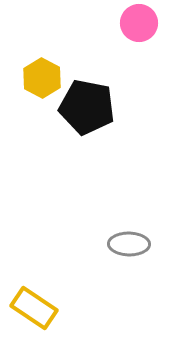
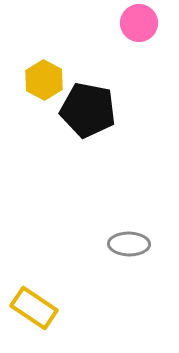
yellow hexagon: moved 2 px right, 2 px down
black pentagon: moved 1 px right, 3 px down
